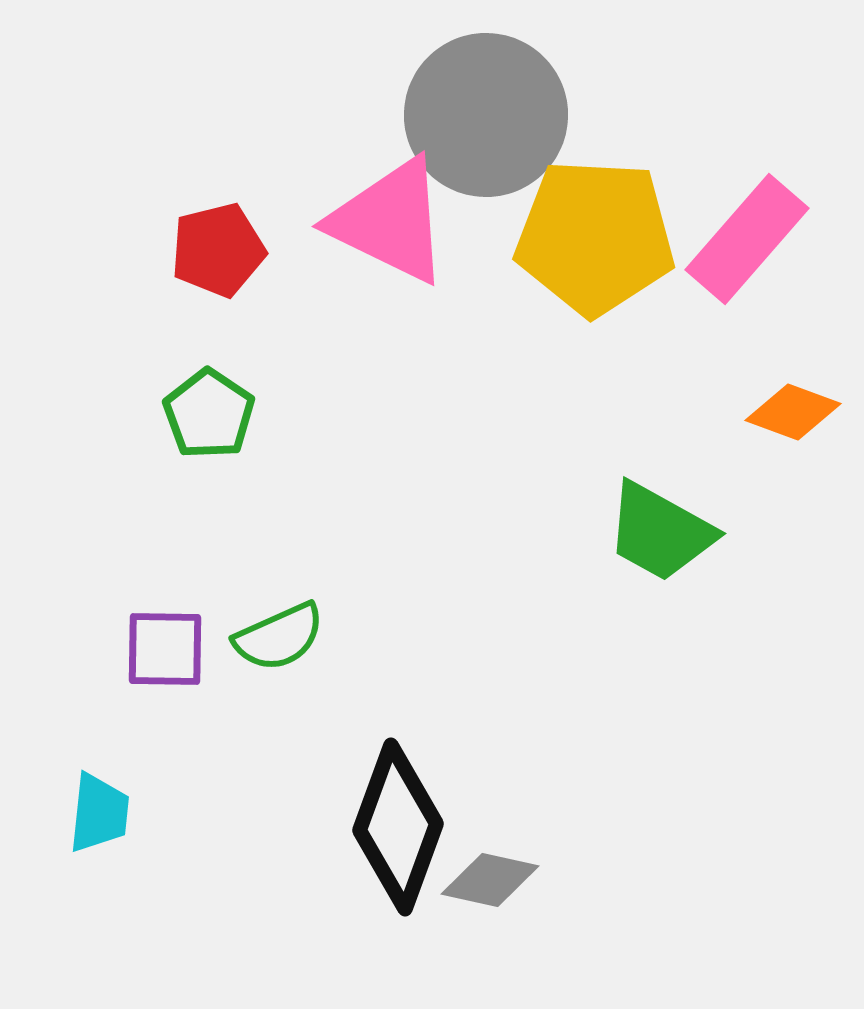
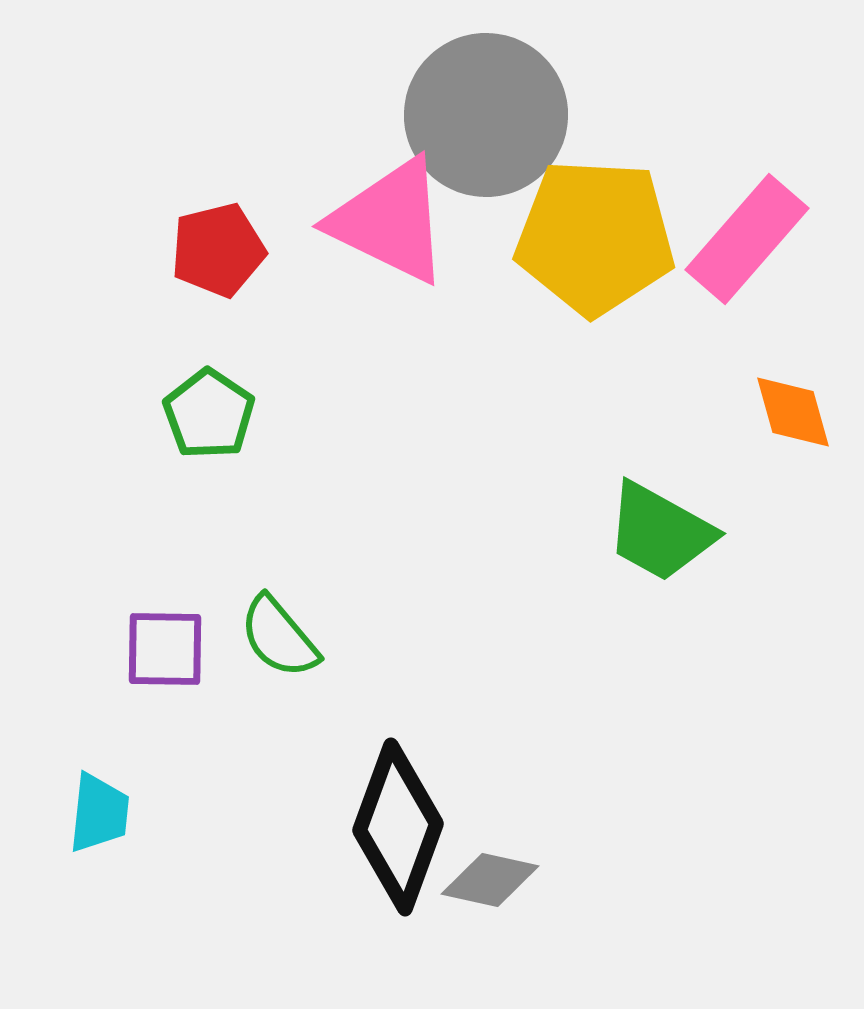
orange diamond: rotated 54 degrees clockwise
green semicircle: rotated 74 degrees clockwise
